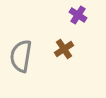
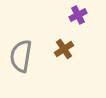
purple cross: rotated 30 degrees clockwise
